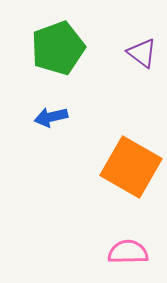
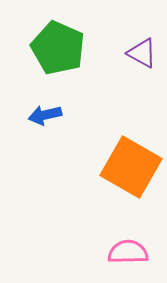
green pentagon: rotated 28 degrees counterclockwise
purple triangle: rotated 8 degrees counterclockwise
blue arrow: moved 6 px left, 2 px up
